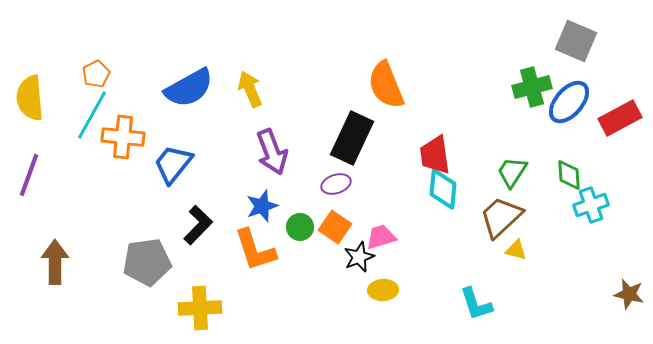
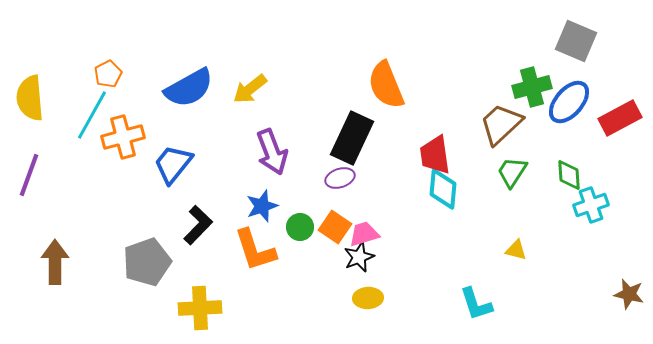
orange pentagon: moved 12 px right
yellow arrow: rotated 105 degrees counterclockwise
orange cross: rotated 21 degrees counterclockwise
purple ellipse: moved 4 px right, 6 px up
brown trapezoid: moved 93 px up
pink trapezoid: moved 17 px left, 3 px up
gray pentagon: rotated 12 degrees counterclockwise
yellow ellipse: moved 15 px left, 8 px down
